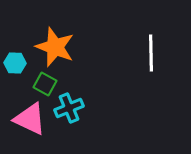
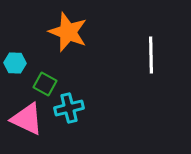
orange star: moved 13 px right, 15 px up
white line: moved 2 px down
cyan cross: rotated 8 degrees clockwise
pink triangle: moved 3 px left
